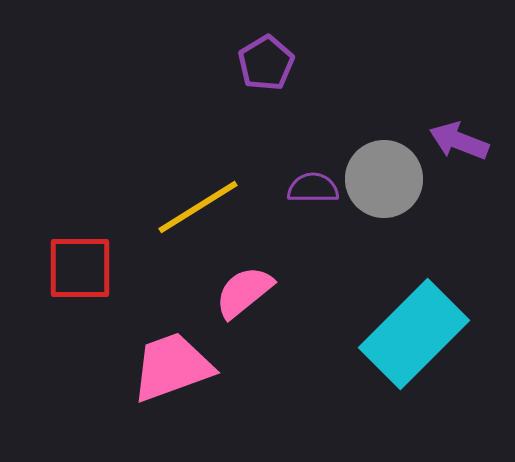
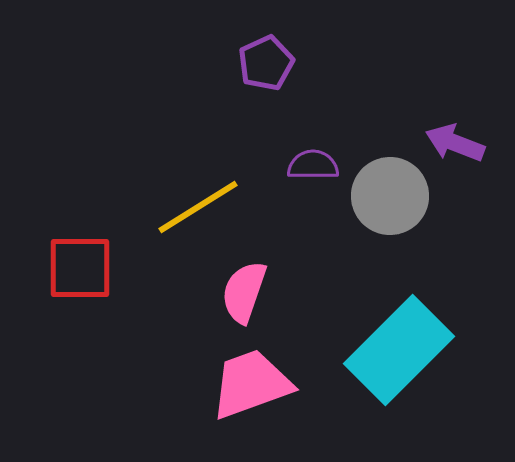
purple pentagon: rotated 6 degrees clockwise
purple arrow: moved 4 px left, 2 px down
gray circle: moved 6 px right, 17 px down
purple semicircle: moved 23 px up
pink semicircle: rotated 32 degrees counterclockwise
cyan rectangle: moved 15 px left, 16 px down
pink trapezoid: moved 79 px right, 17 px down
